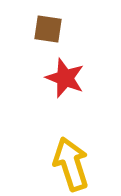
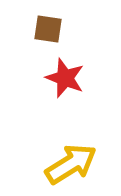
yellow arrow: rotated 76 degrees clockwise
